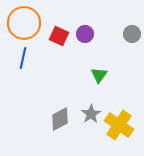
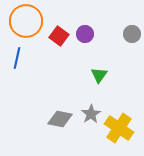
orange circle: moved 2 px right, 2 px up
red square: rotated 12 degrees clockwise
blue line: moved 6 px left
gray diamond: rotated 40 degrees clockwise
yellow cross: moved 3 px down
